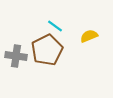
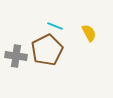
cyan line: rotated 14 degrees counterclockwise
yellow semicircle: moved 3 px up; rotated 84 degrees clockwise
